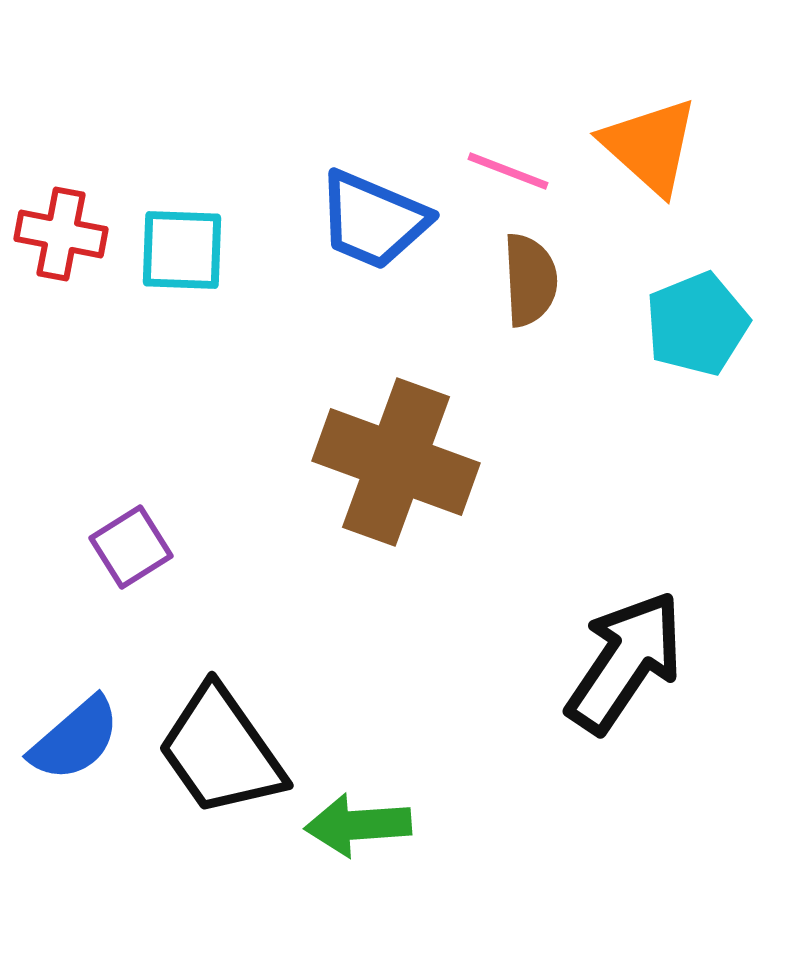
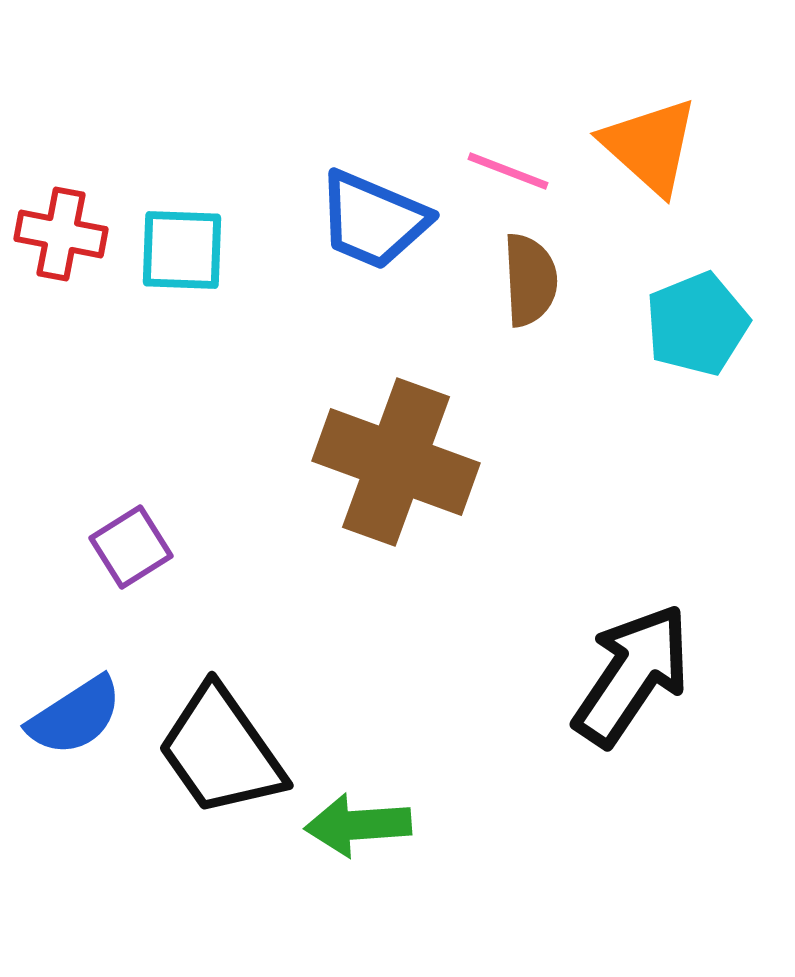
black arrow: moved 7 px right, 13 px down
blue semicircle: moved 23 px up; rotated 8 degrees clockwise
